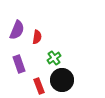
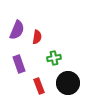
green cross: rotated 24 degrees clockwise
black circle: moved 6 px right, 3 px down
